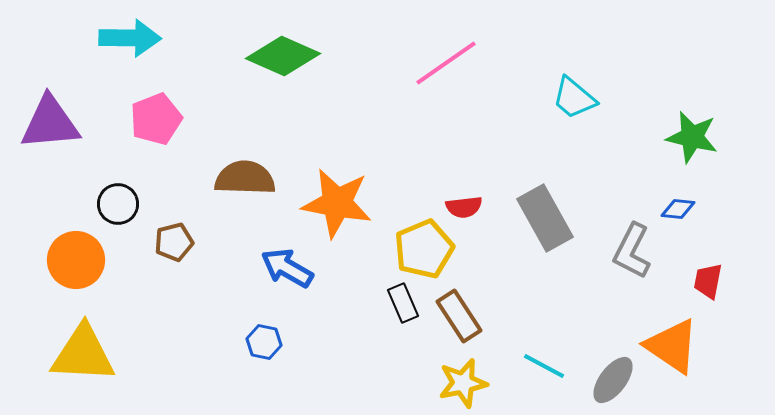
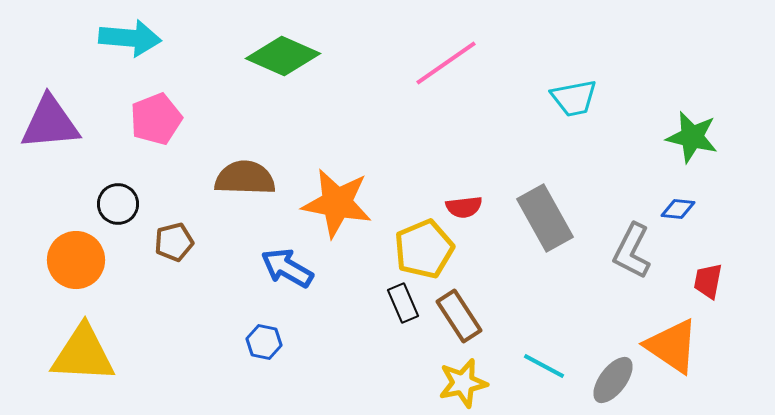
cyan arrow: rotated 4 degrees clockwise
cyan trapezoid: rotated 51 degrees counterclockwise
